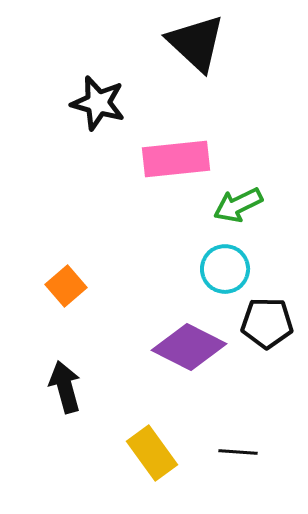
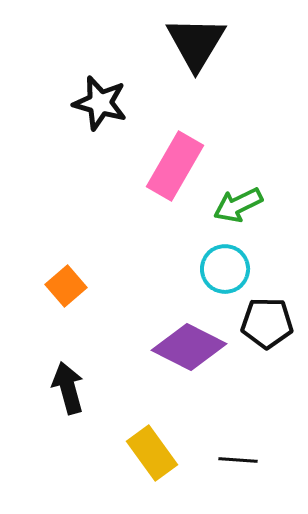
black triangle: rotated 18 degrees clockwise
black star: moved 2 px right
pink rectangle: moved 1 px left, 7 px down; rotated 54 degrees counterclockwise
black arrow: moved 3 px right, 1 px down
black line: moved 8 px down
